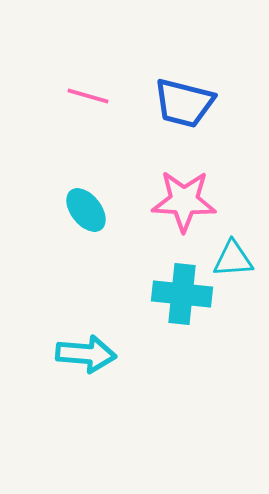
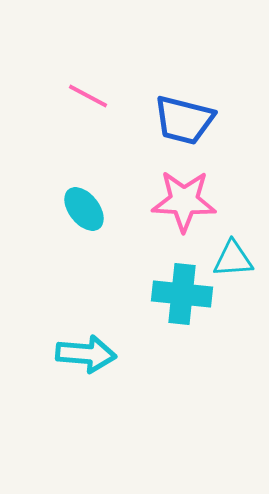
pink line: rotated 12 degrees clockwise
blue trapezoid: moved 17 px down
cyan ellipse: moved 2 px left, 1 px up
